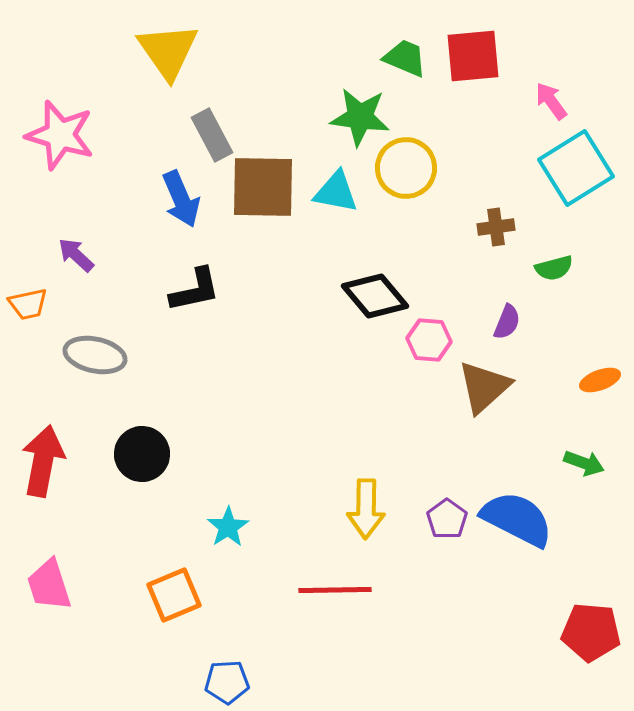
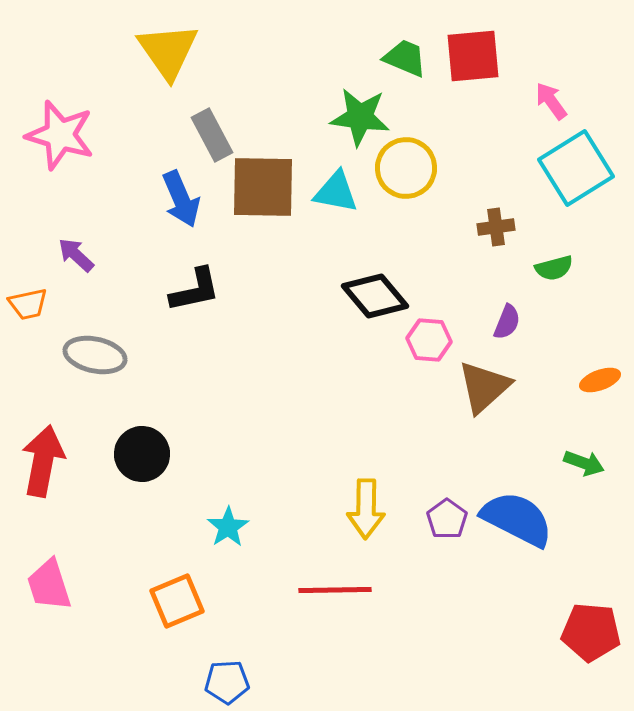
orange square: moved 3 px right, 6 px down
